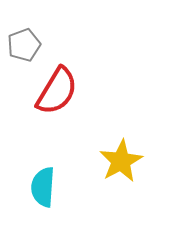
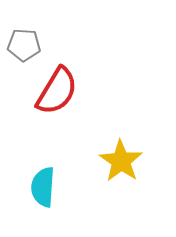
gray pentagon: rotated 24 degrees clockwise
yellow star: rotated 9 degrees counterclockwise
